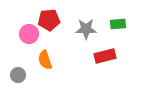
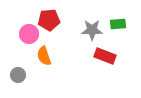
gray star: moved 6 px right, 1 px down
red rectangle: rotated 35 degrees clockwise
orange semicircle: moved 1 px left, 4 px up
